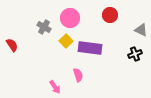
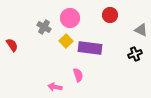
pink arrow: rotated 136 degrees clockwise
